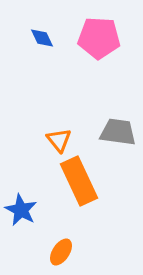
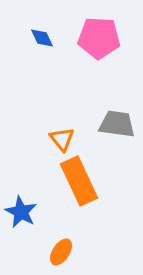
gray trapezoid: moved 1 px left, 8 px up
orange triangle: moved 3 px right, 1 px up
blue star: moved 2 px down
